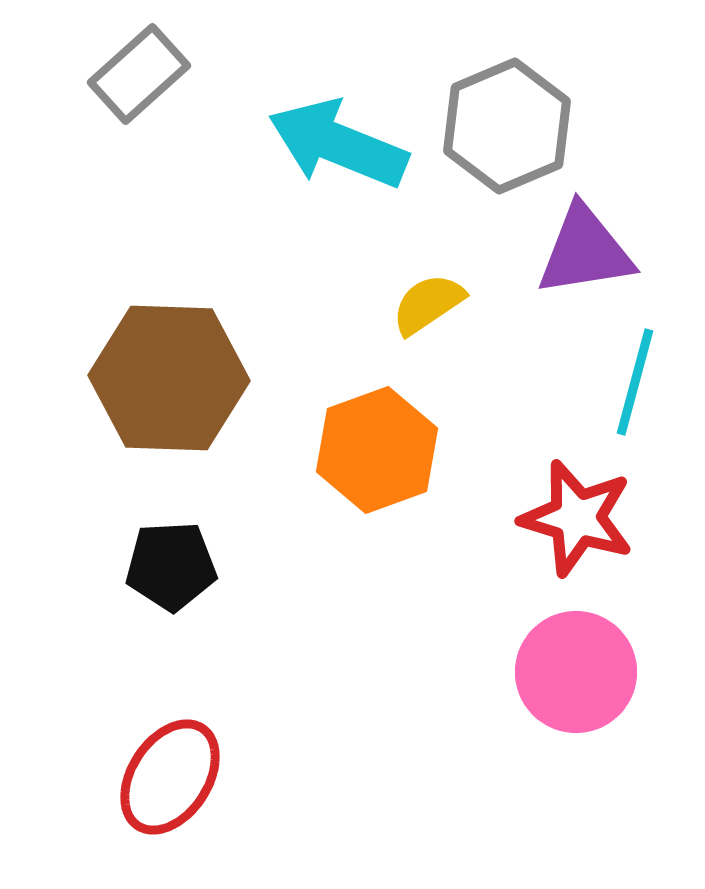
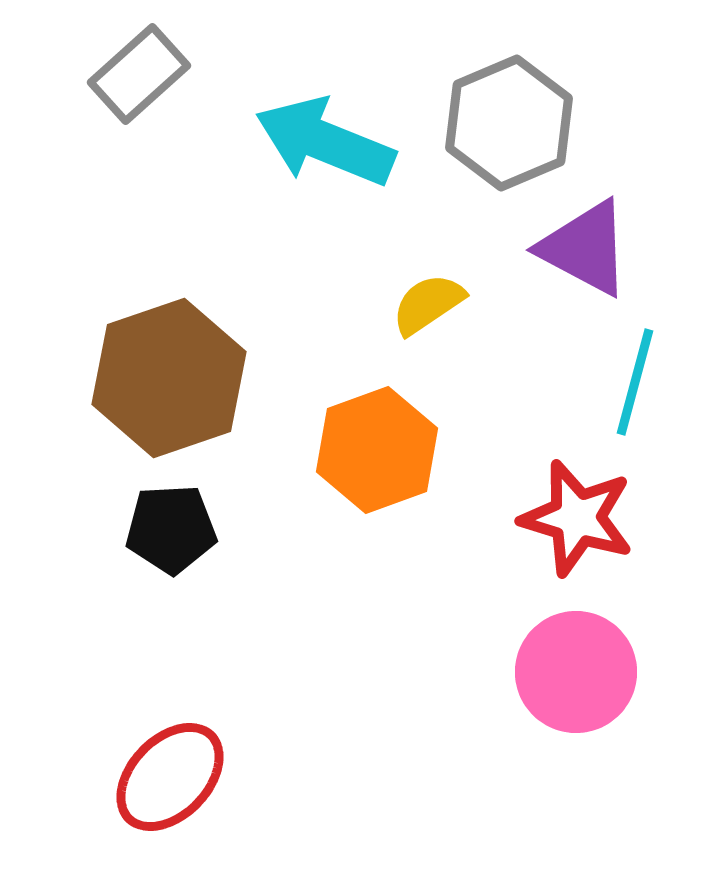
gray hexagon: moved 2 px right, 3 px up
cyan arrow: moved 13 px left, 2 px up
purple triangle: moved 3 px up; rotated 37 degrees clockwise
brown hexagon: rotated 21 degrees counterclockwise
black pentagon: moved 37 px up
red ellipse: rotated 11 degrees clockwise
